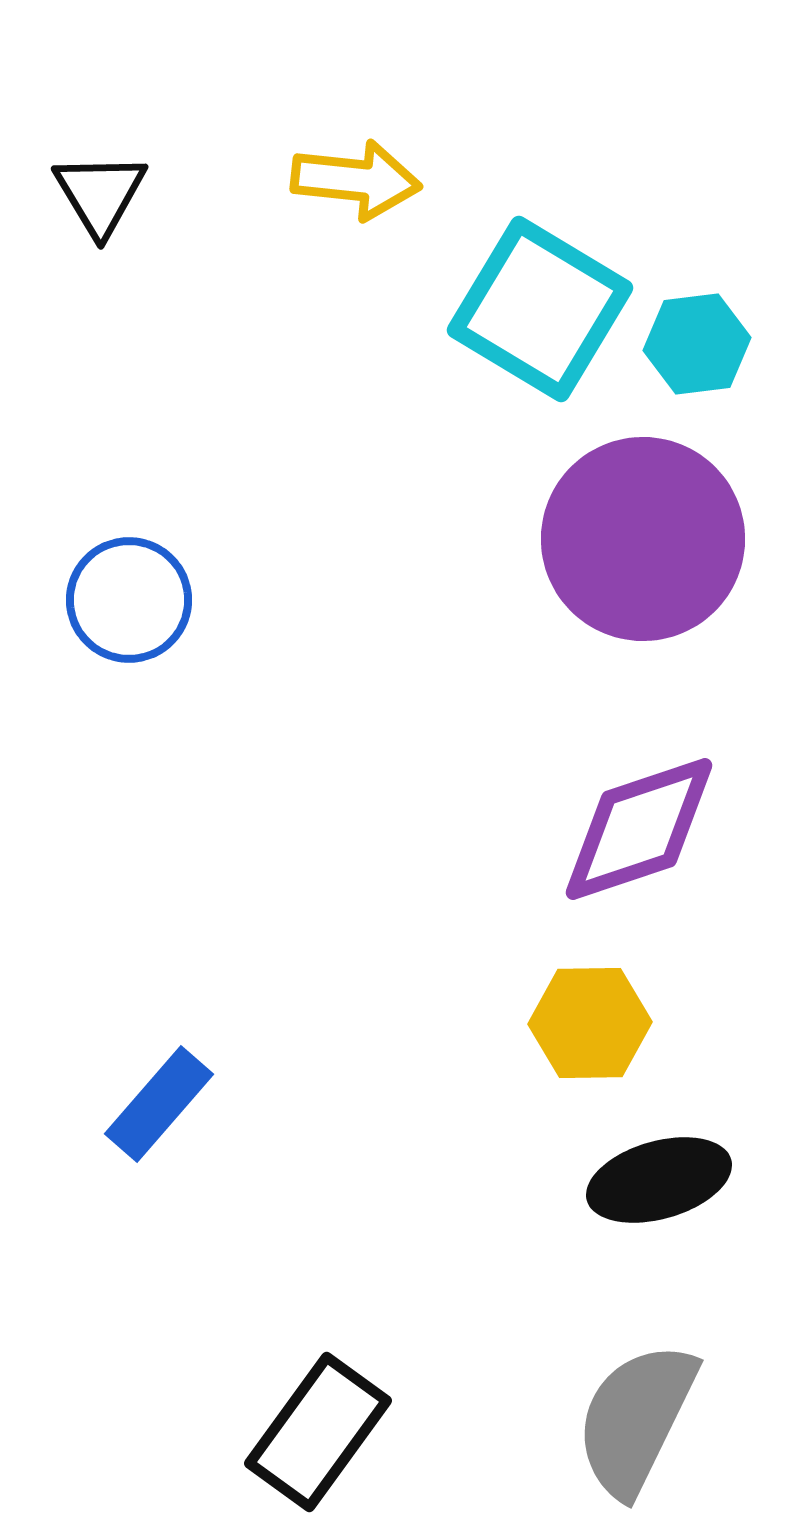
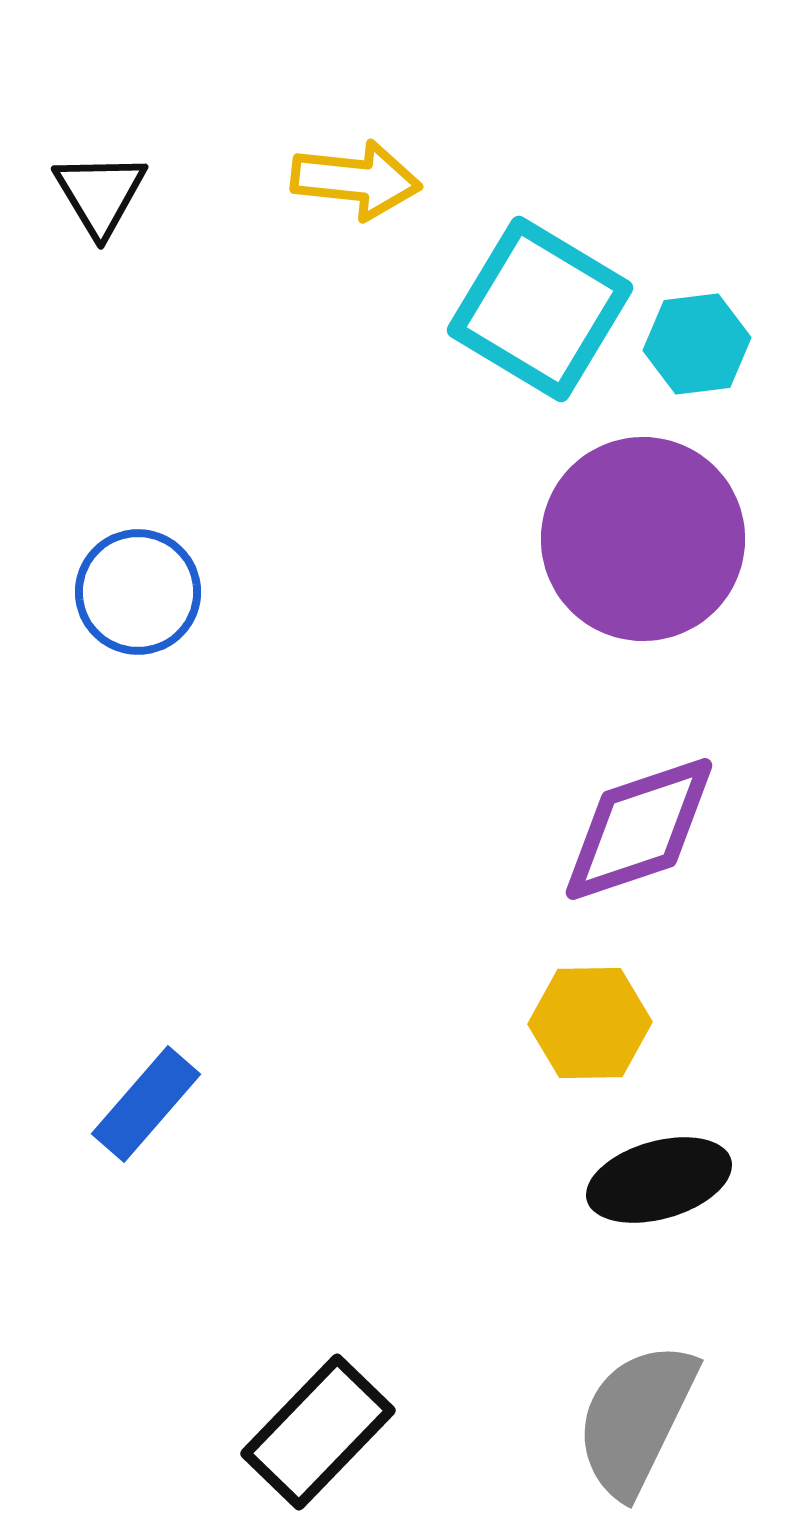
blue circle: moved 9 px right, 8 px up
blue rectangle: moved 13 px left
black rectangle: rotated 8 degrees clockwise
